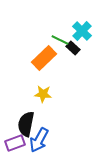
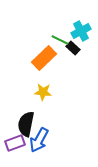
cyan cross: moved 1 px left; rotated 18 degrees clockwise
yellow star: moved 2 px up
